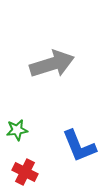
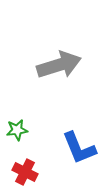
gray arrow: moved 7 px right, 1 px down
blue L-shape: moved 2 px down
